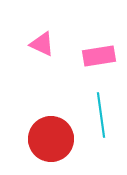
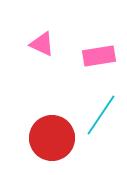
cyan line: rotated 42 degrees clockwise
red circle: moved 1 px right, 1 px up
